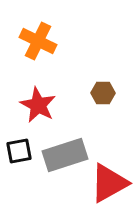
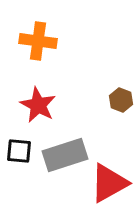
orange cross: rotated 18 degrees counterclockwise
brown hexagon: moved 18 px right, 7 px down; rotated 20 degrees clockwise
black square: rotated 16 degrees clockwise
